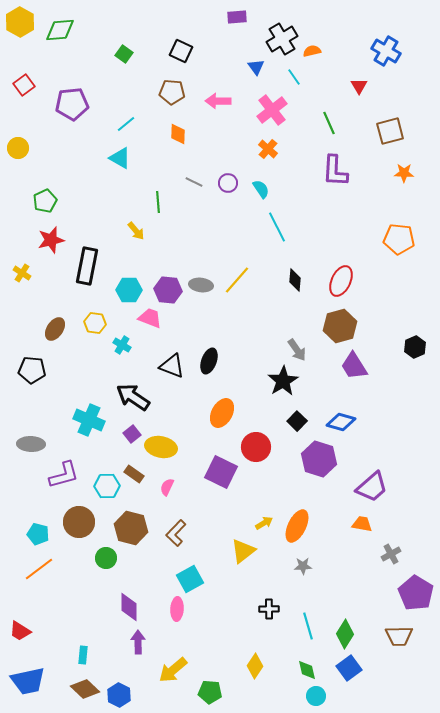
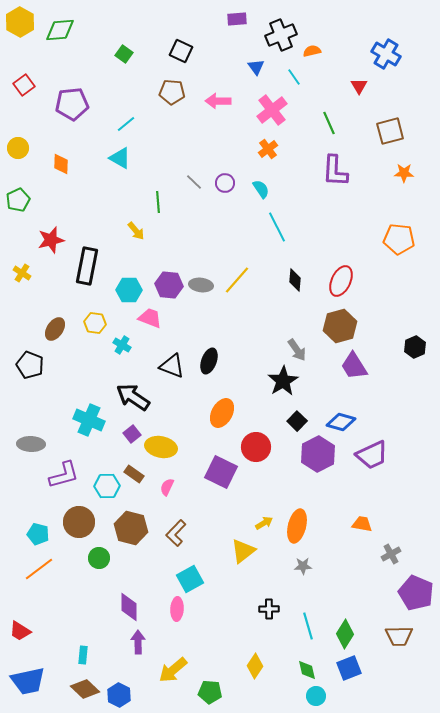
purple rectangle at (237, 17): moved 2 px down
black cross at (282, 39): moved 1 px left, 4 px up; rotated 8 degrees clockwise
blue cross at (386, 51): moved 3 px down
orange diamond at (178, 134): moved 117 px left, 30 px down
orange cross at (268, 149): rotated 12 degrees clockwise
gray line at (194, 182): rotated 18 degrees clockwise
purple circle at (228, 183): moved 3 px left
green pentagon at (45, 201): moved 27 px left, 1 px up
purple hexagon at (168, 290): moved 1 px right, 5 px up
black pentagon at (32, 370): moved 2 px left, 5 px up; rotated 16 degrees clockwise
purple hexagon at (319, 459): moved 1 px left, 5 px up; rotated 16 degrees clockwise
purple trapezoid at (372, 487): moved 32 px up; rotated 16 degrees clockwise
orange ellipse at (297, 526): rotated 12 degrees counterclockwise
green circle at (106, 558): moved 7 px left
purple pentagon at (416, 593): rotated 8 degrees counterclockwise
blue square at (349, 668): rotated 15 degrees clockwise
